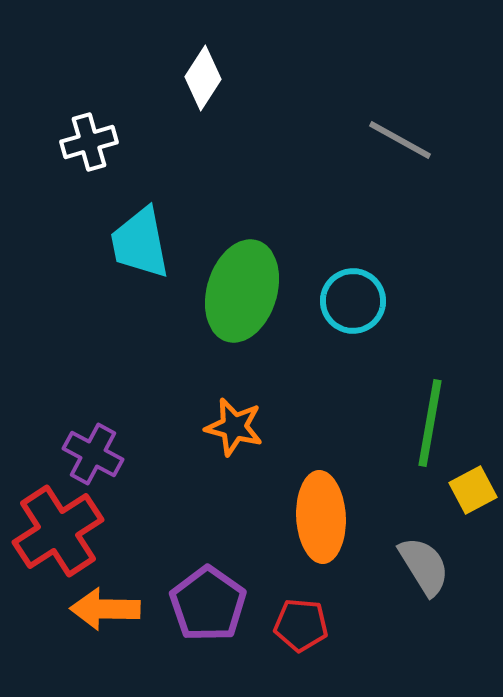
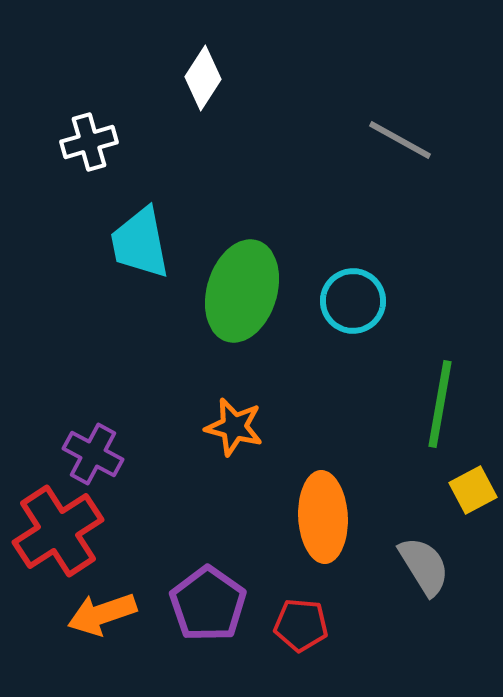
green line: moved 10 px right, 19 px up
orange ellipse: moved 2 px right
orange arrow: moved 3 px left, 5 px down; rotated 20 degrees counterclockwise
